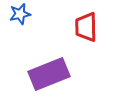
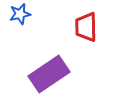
purple rectangle: rotated 12 degrees counterclockwise
